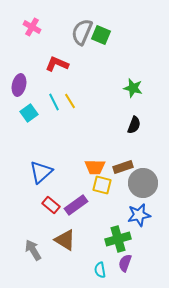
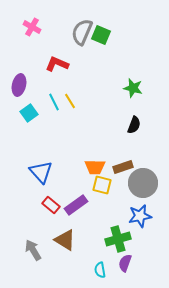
blue triangle: rotated 30 degrees counterclockwise
blue star: moved 1 px right, 1 px down
